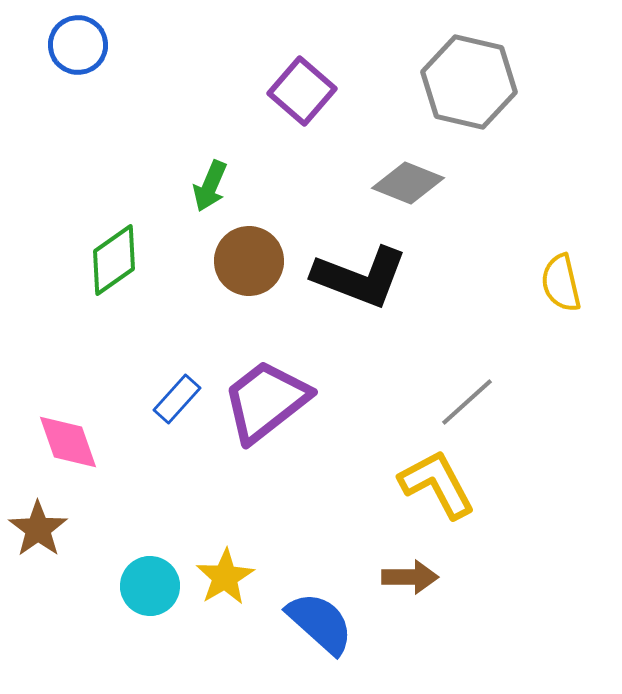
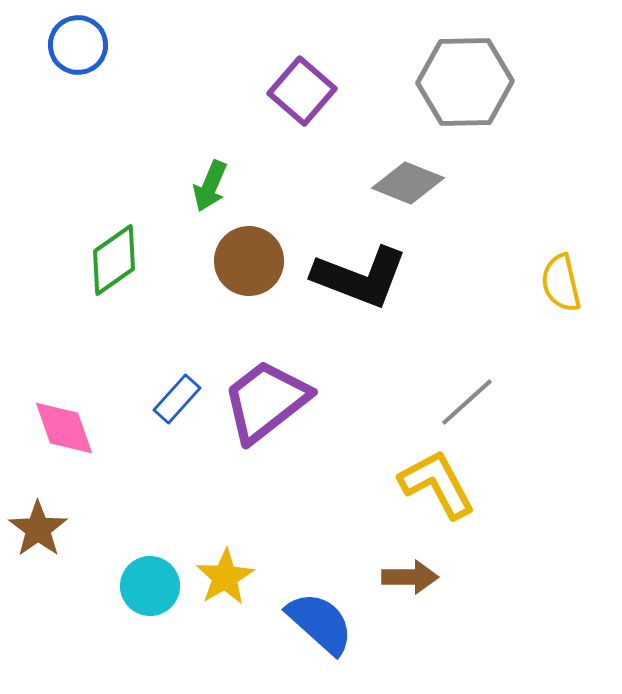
gray hexagon: moved 4 px left; rotated 14 degrees counterclockwise
pink diamond: moved 4 px left, 14 px up
